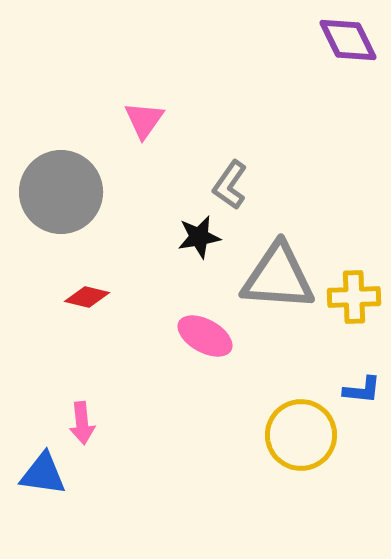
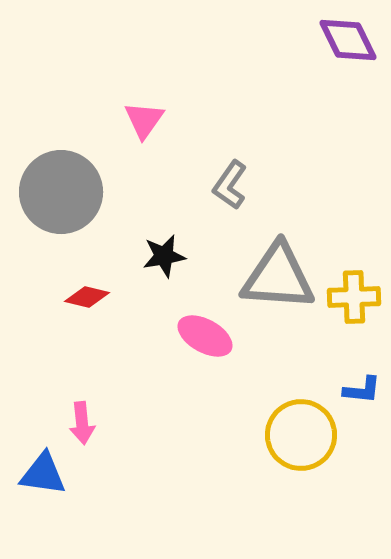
black star: moved 35 px left, 19 px down
